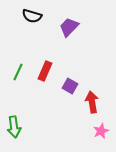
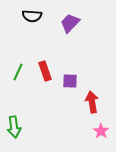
black semicircle: rotated 12 degrees counterclockwise
purple trapezoid: moved 1 px right, 4 px up
red rectangle: rotated 42 degrees counterclockwise
purple square: moved 5 px up; rotated 28 degrees counterclockwise
pink star: rotated 14 degrees counterclockwise
